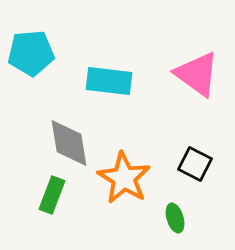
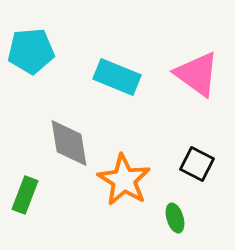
cyan pentagon: moved 2 px up
cyan rectangle: moved 8 px right, 4 px up; rotated 15 degrees clockwise
black square: moved 2 px right
orange star: moved 2 px down
green rectangle: moved 27 px left
